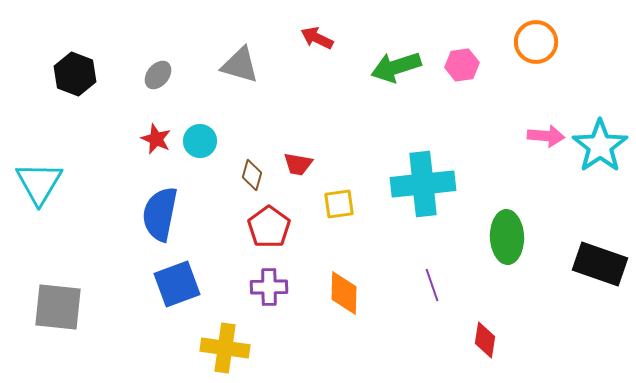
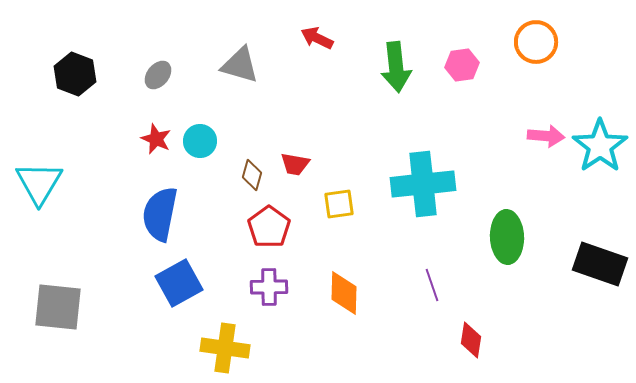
green arrow: rotated 78 degrees counterclockwise
red trapezoid: moved 3 px left
blue square: moved 2 px right, 1 px up; rotated 9 degrees counterclockwise
red diamond: moved 14 px left
